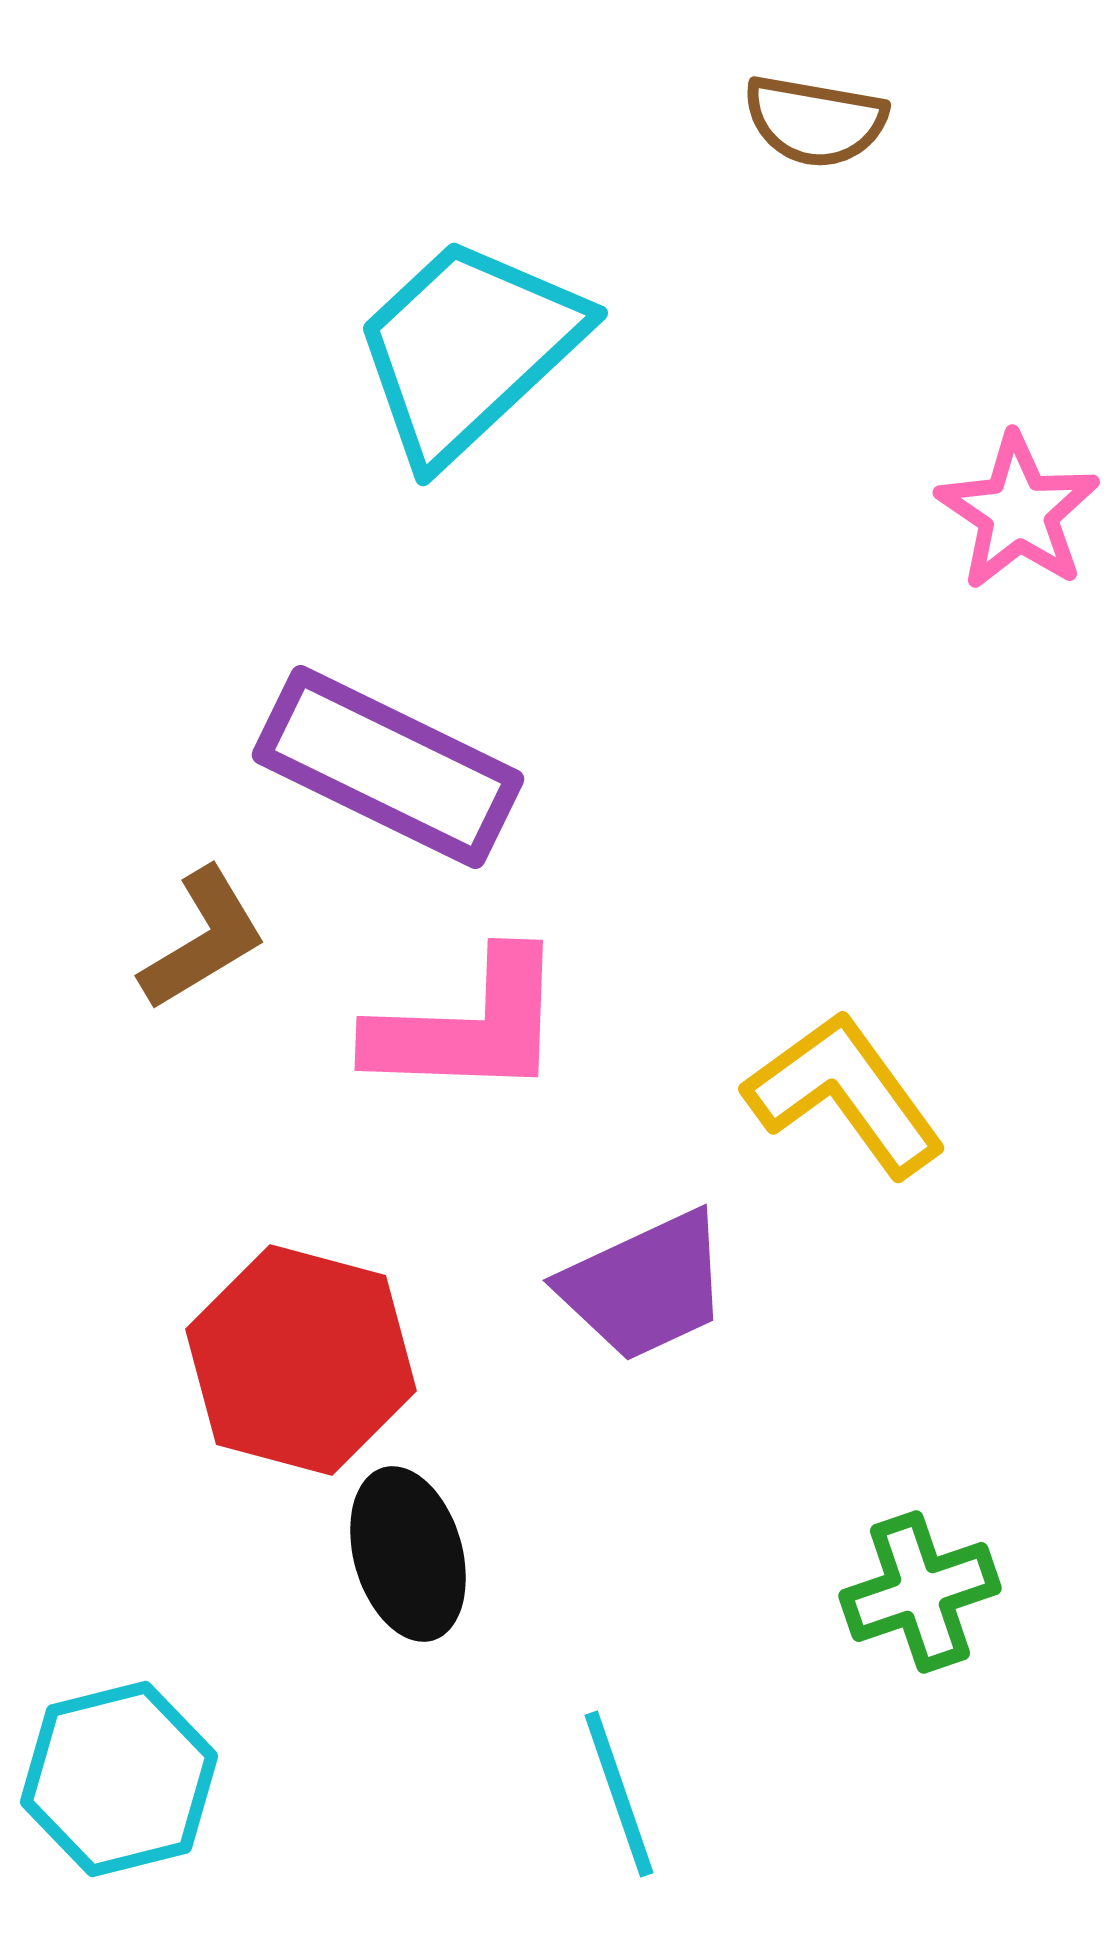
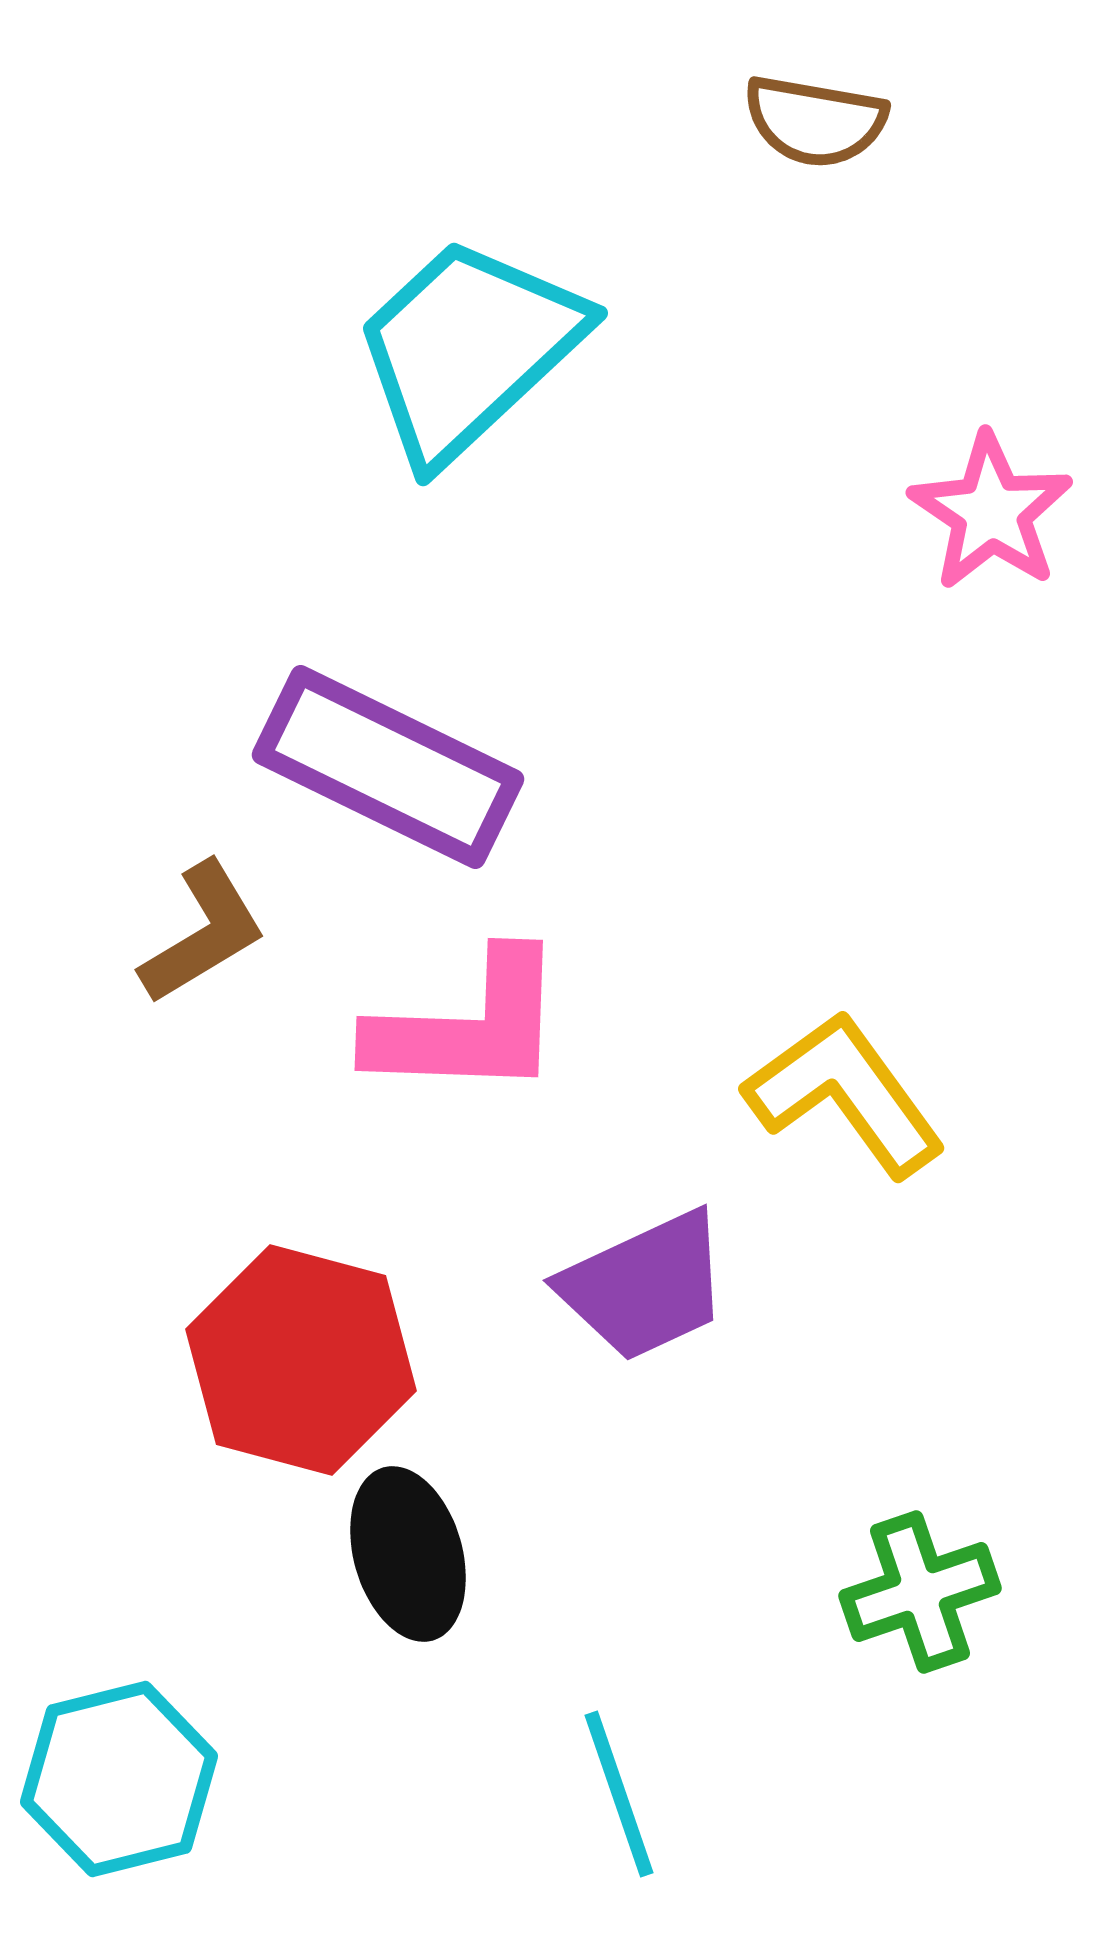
pink star: moved 27 px left
brown L-shape: moved 6 px up
